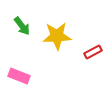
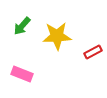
green arrow: rotated 78 degrees clockwise
pink rectangle: moved 3 px right, 2 px up
